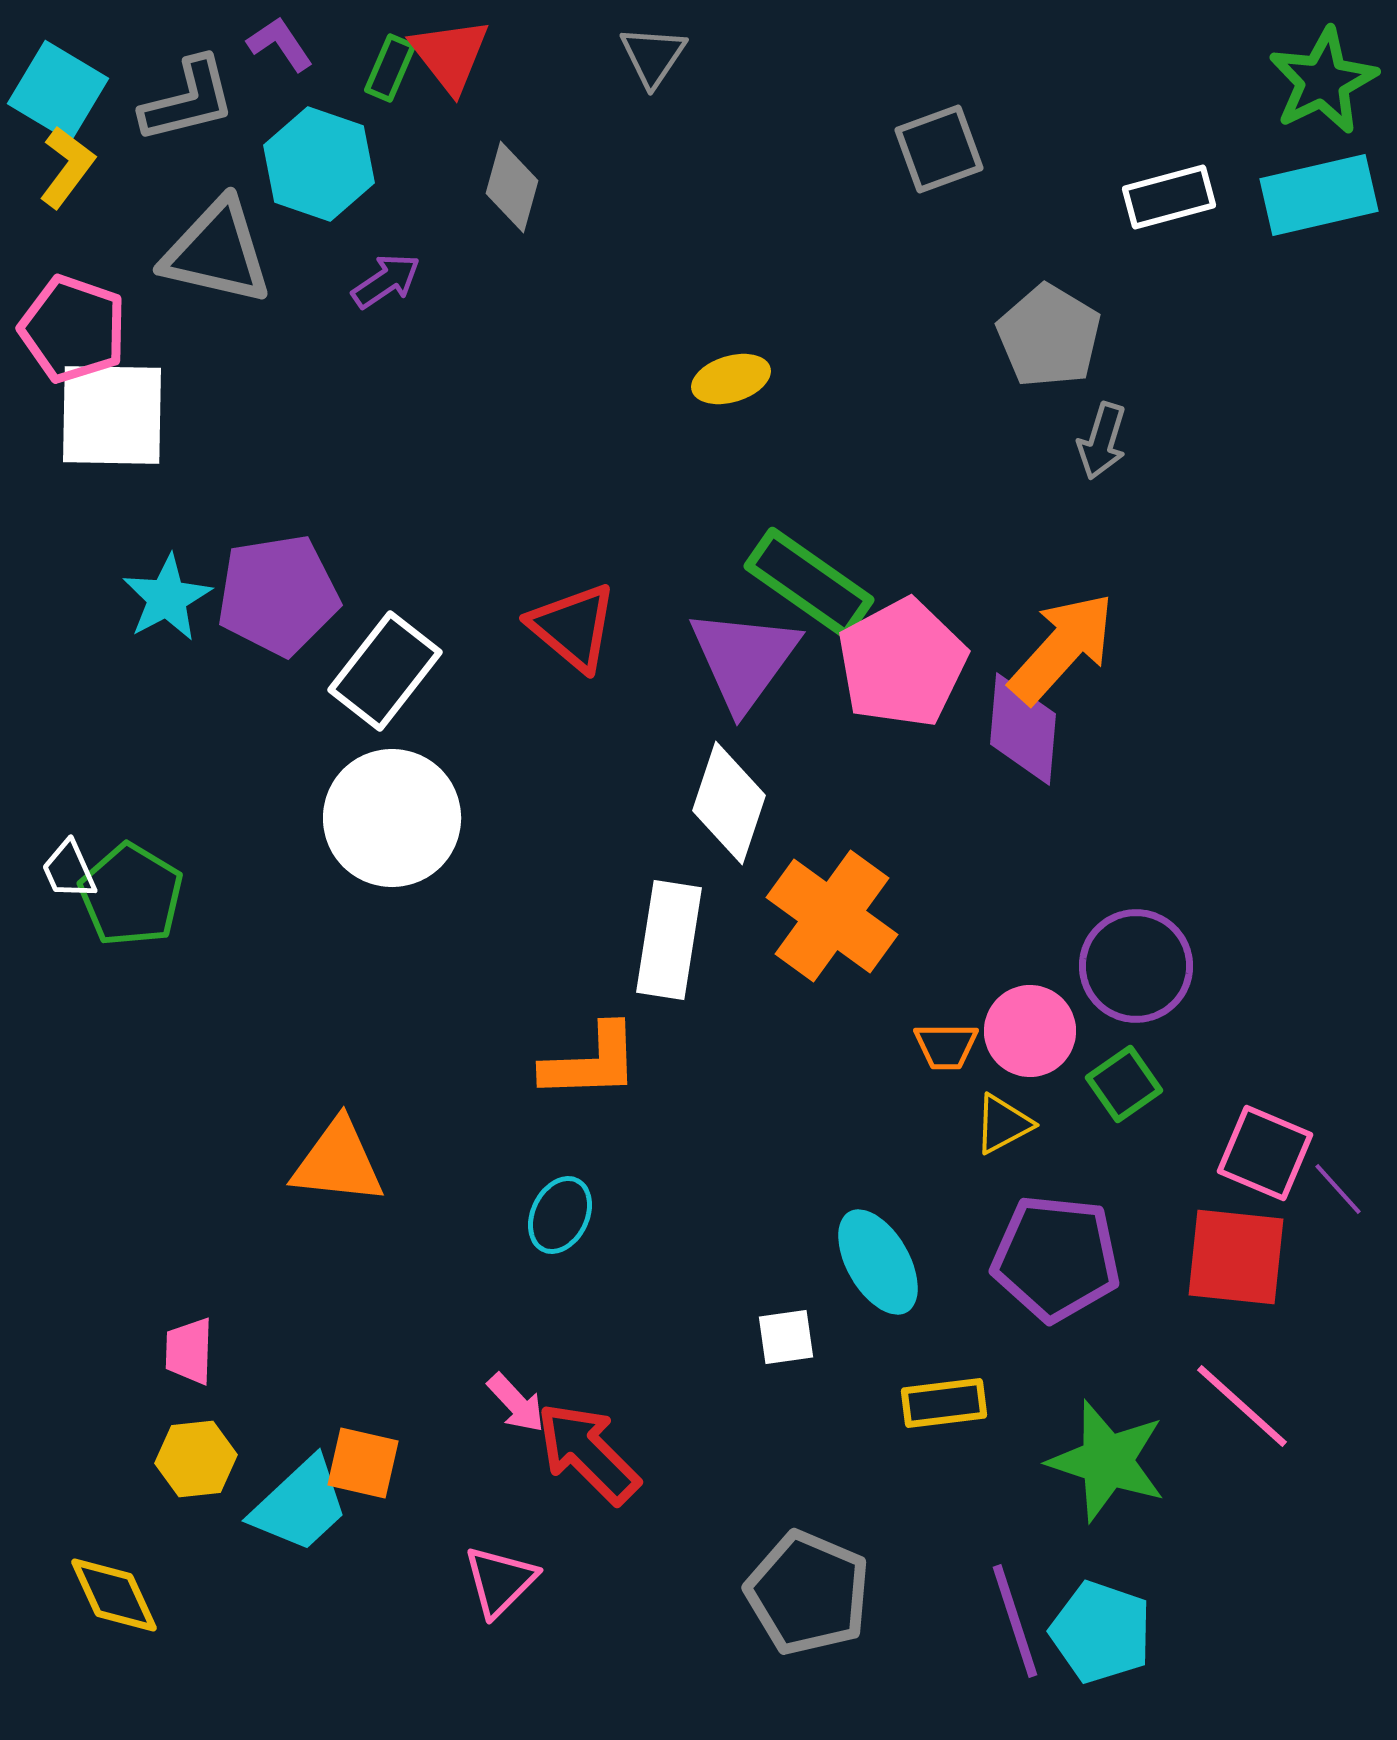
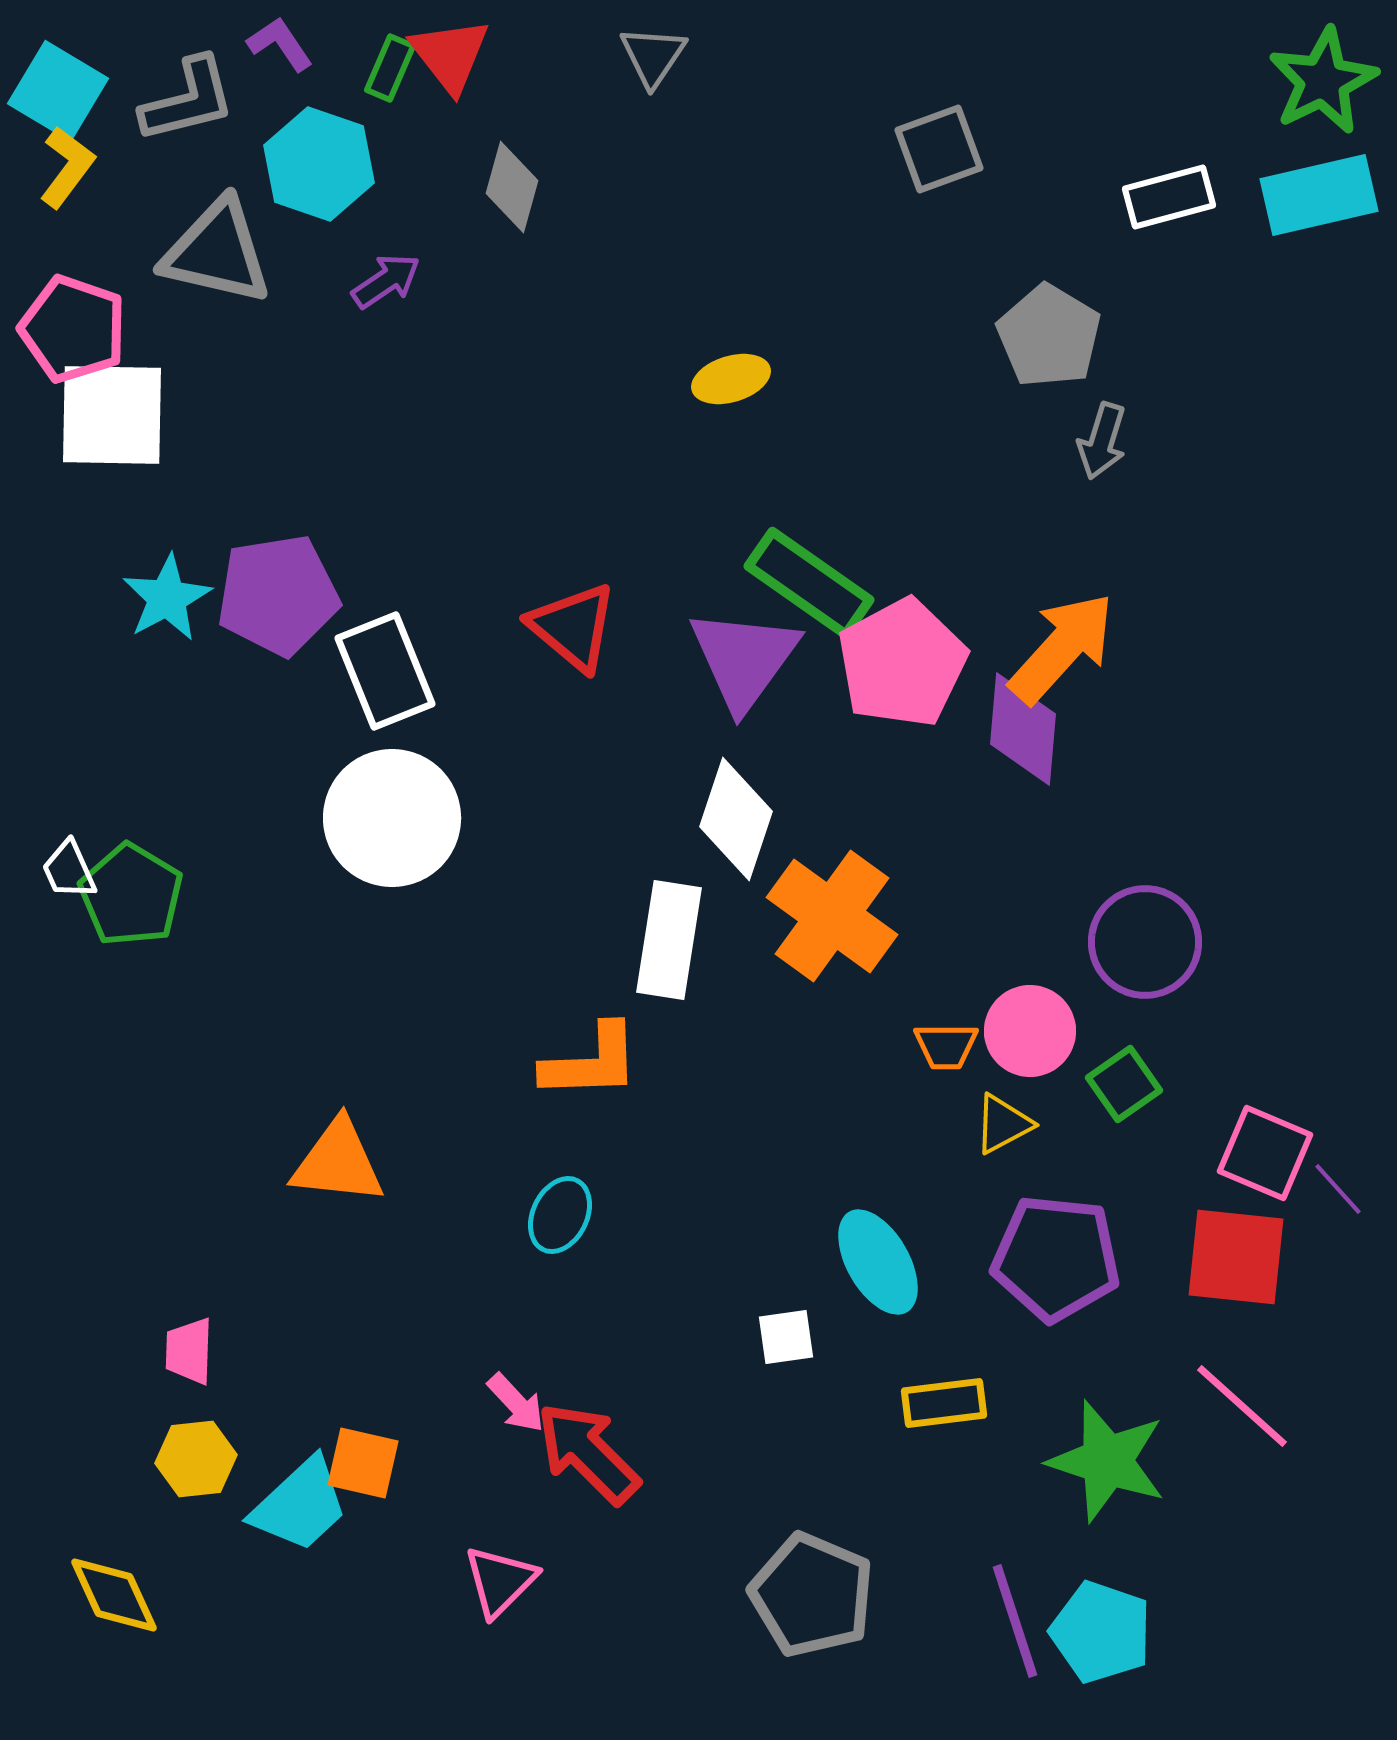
white rectangle at (385, 671): rotated 60 degrees counterclockwise
white diamond at (729, 803): moved 7 px right, 16 px down
purple circle at (1136, 966): moved 9 px right, 24 px up
gray pentagon at (808, 1593): moved 4 px right, 2 px down
